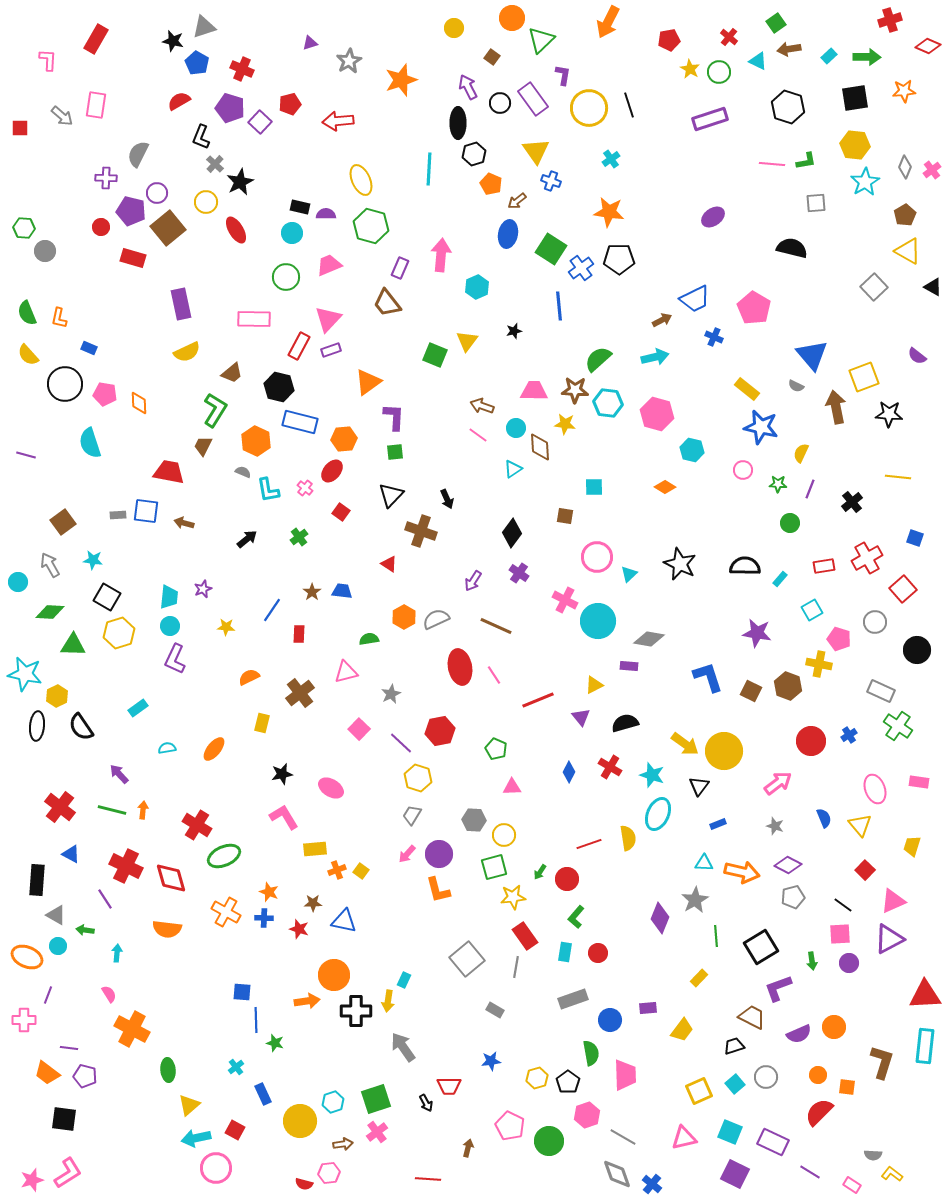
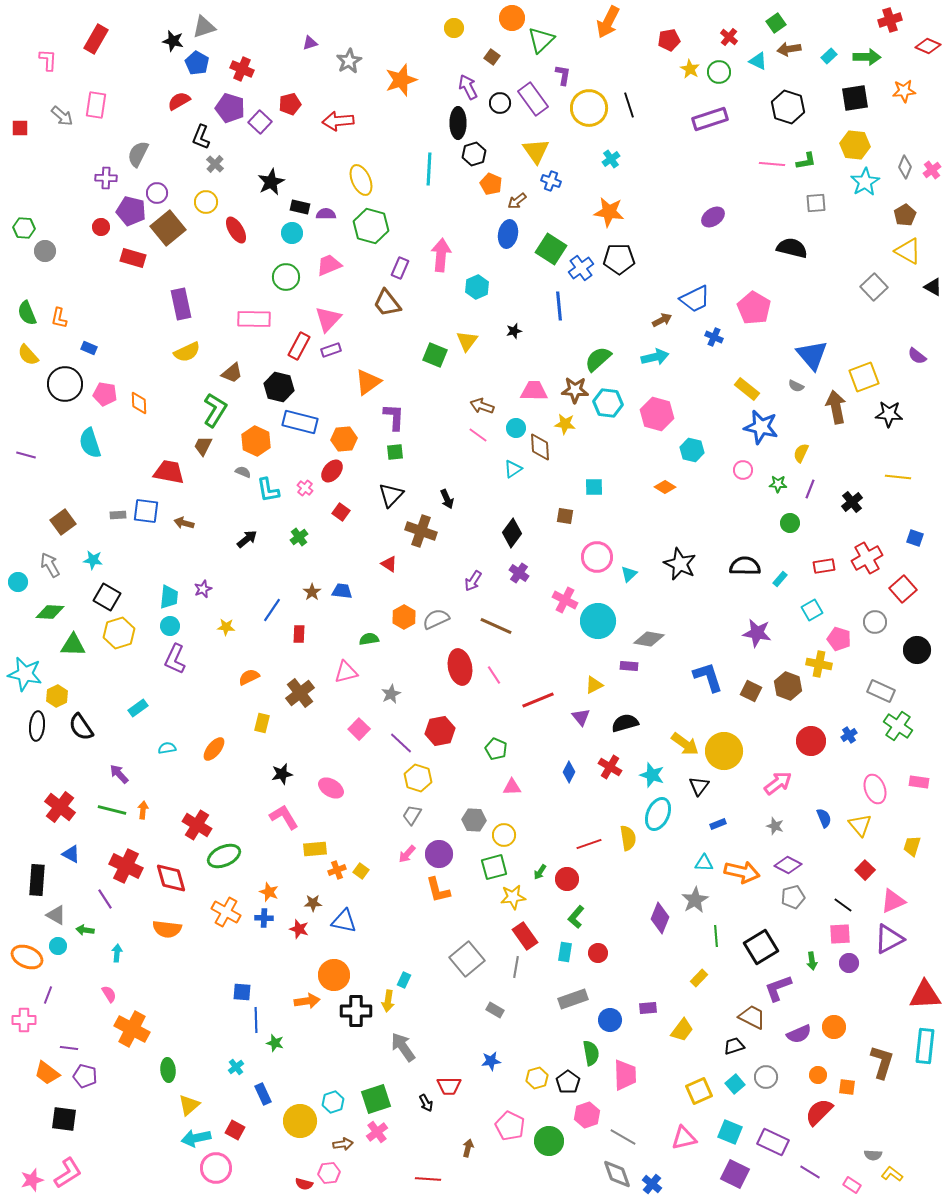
black star at (240, 182): moved 31 px right
